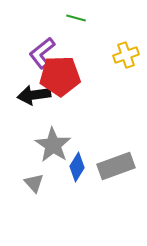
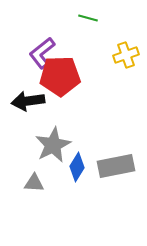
green line: moved 12 px right
black arrow: moved 6 px left, 6 px down
gray star: rotated 12 degrees clockwise
gray rectangle: rotated 9 degrees clockwise
gray triangle: rotated 45 degrees counterclockwise
